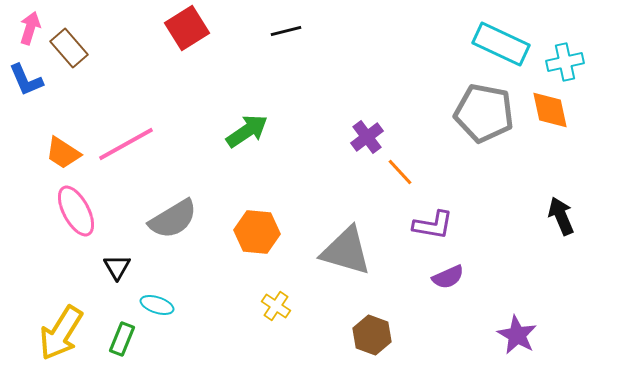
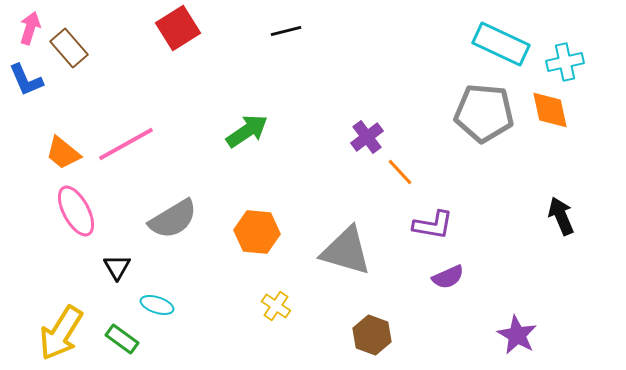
red square: moved 9 px left
gray pentagon: rotated 6 degrees counterclockwise
orange trapezoid: rotated 6 degrees clockwise
green rectangle: rotated 76 degrees counterclockwise
